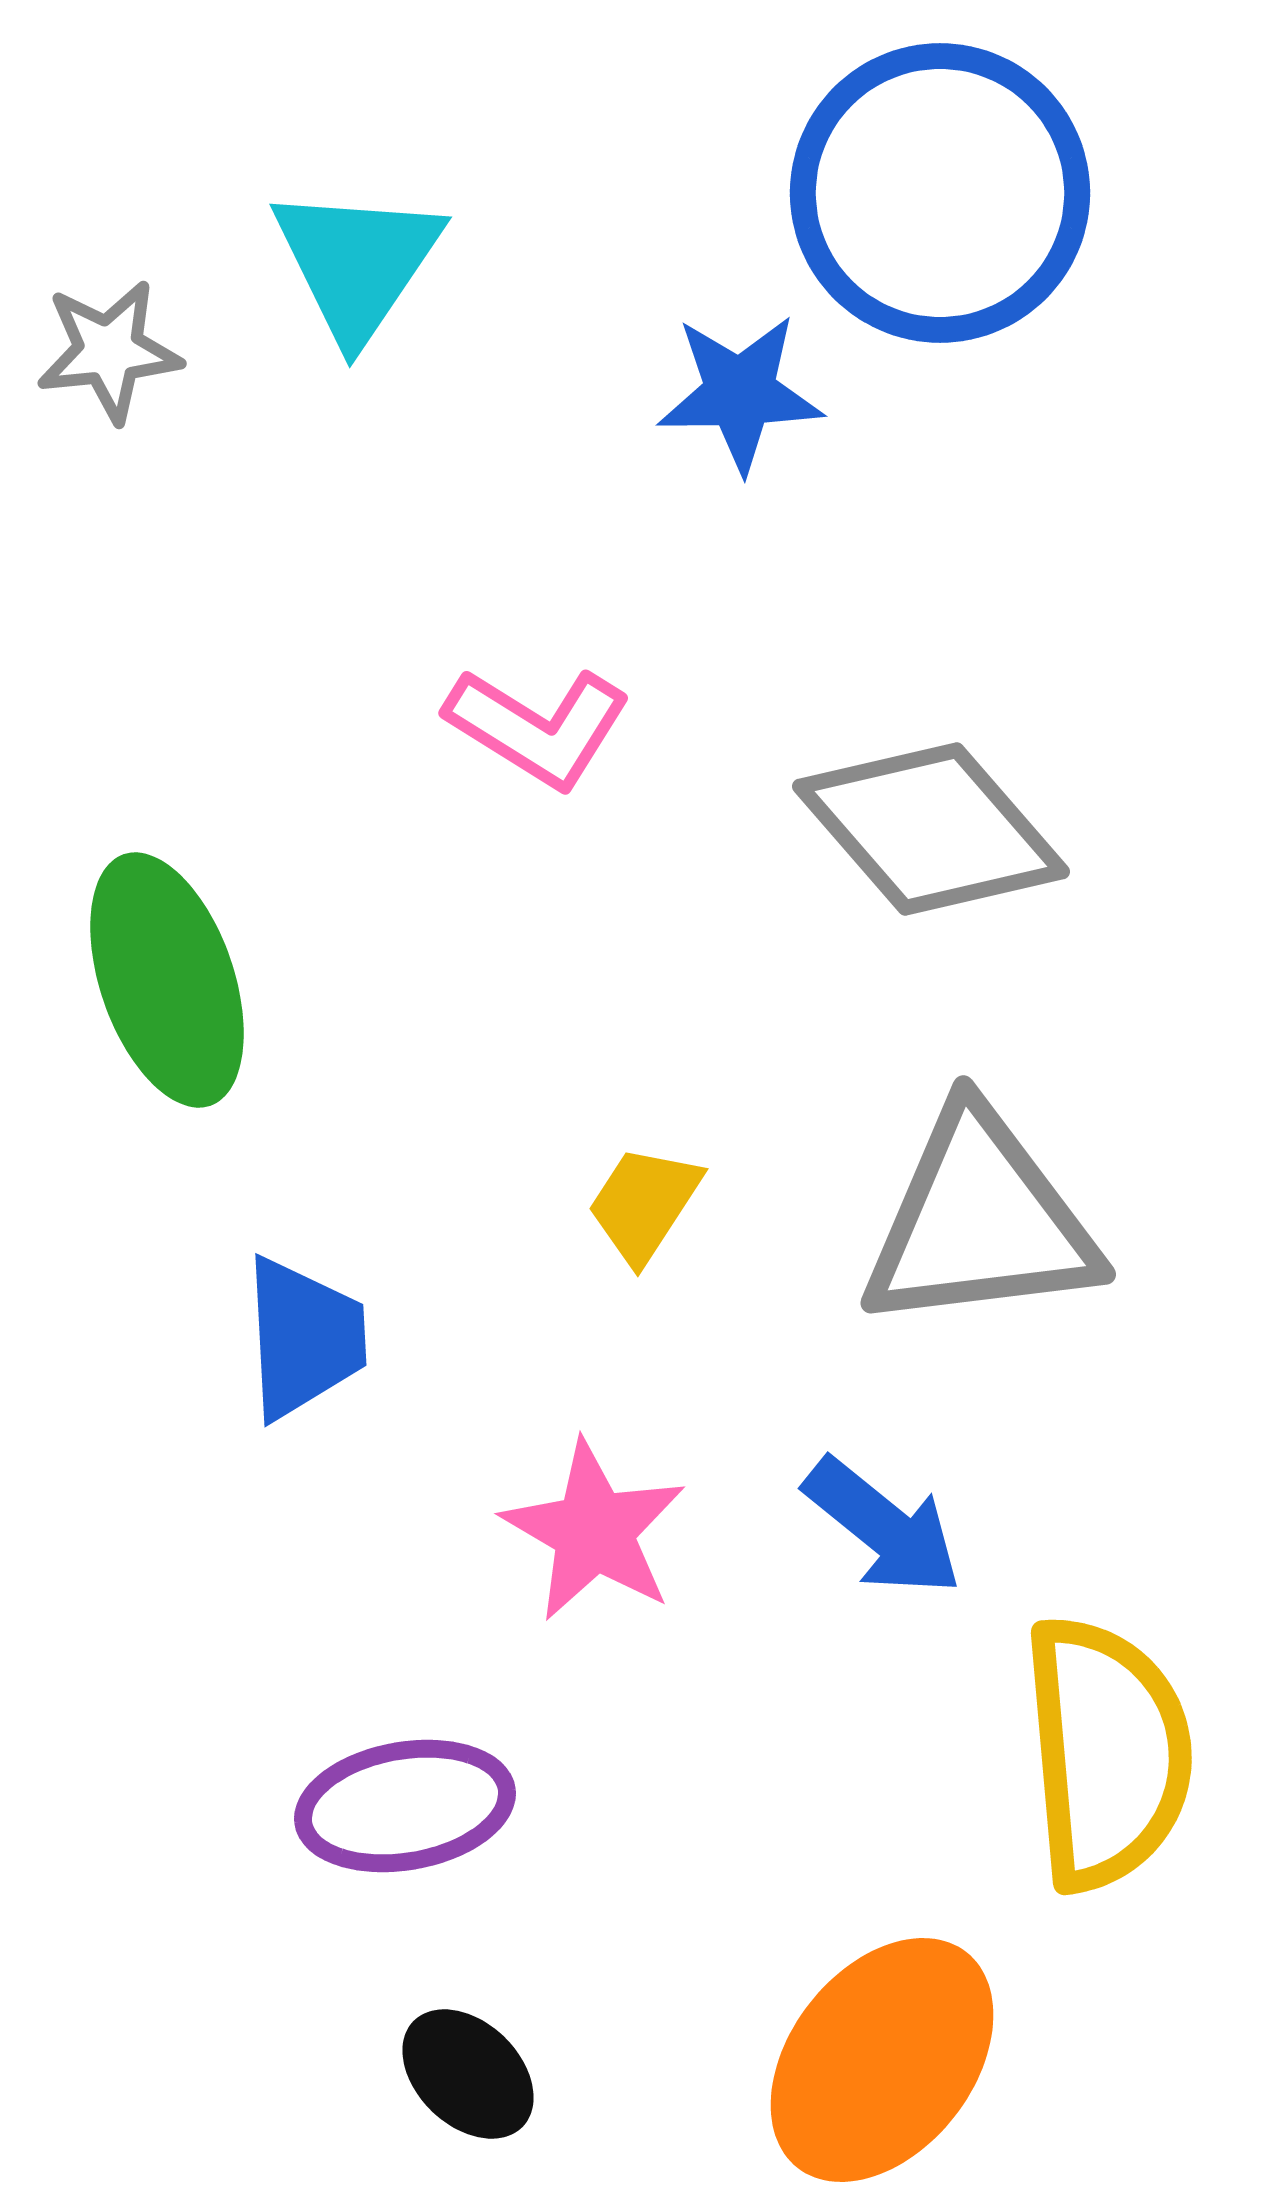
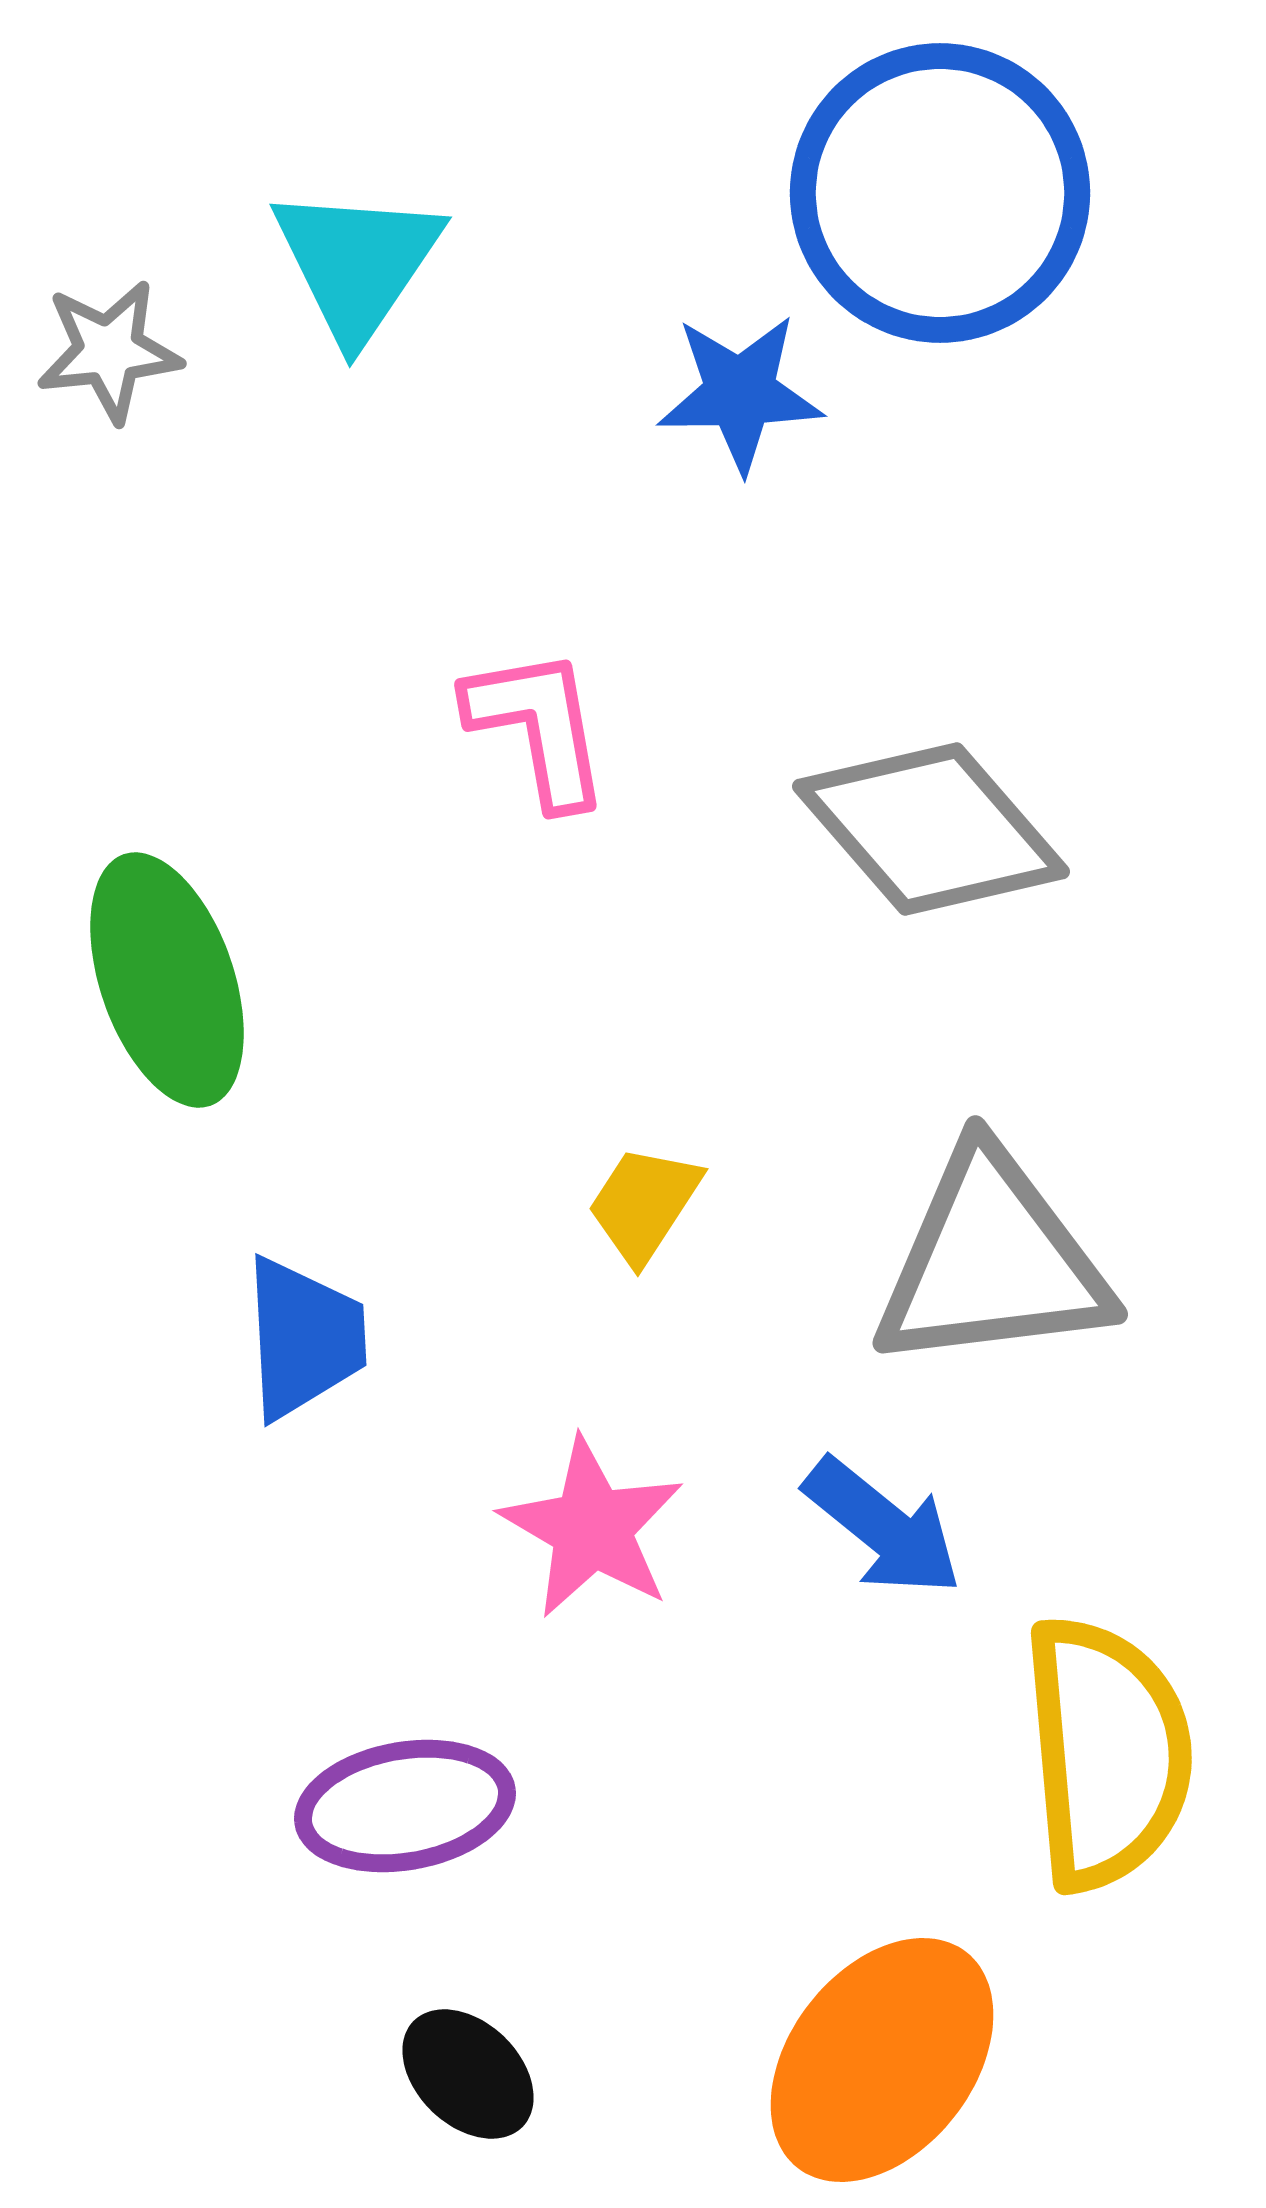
pink L-shape: rotated 132 degrees counterclockwise
gray triangle: moved 12 px right, 40 px down
pink star: moved 2 px left, 3 px up
